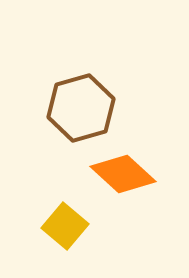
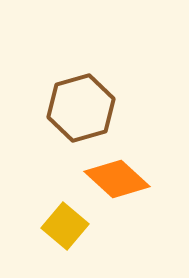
orange diamond: moved 6 px left, 5 px down
